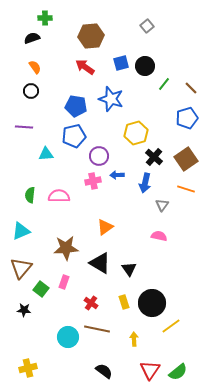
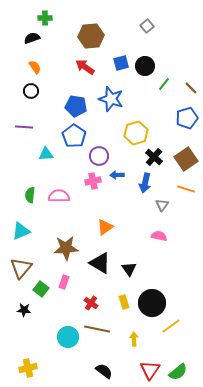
blue pentagon at (74, 136): rotated 25 degrees counterclockwise
